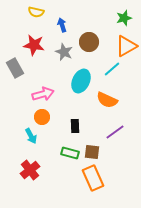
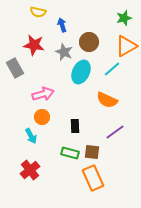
yellow semicircle: moved 2 px right
cyan ellipse: moved 9 px up
